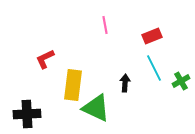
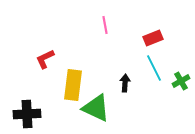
red rectangle: moved 1 px right, 2 px down
